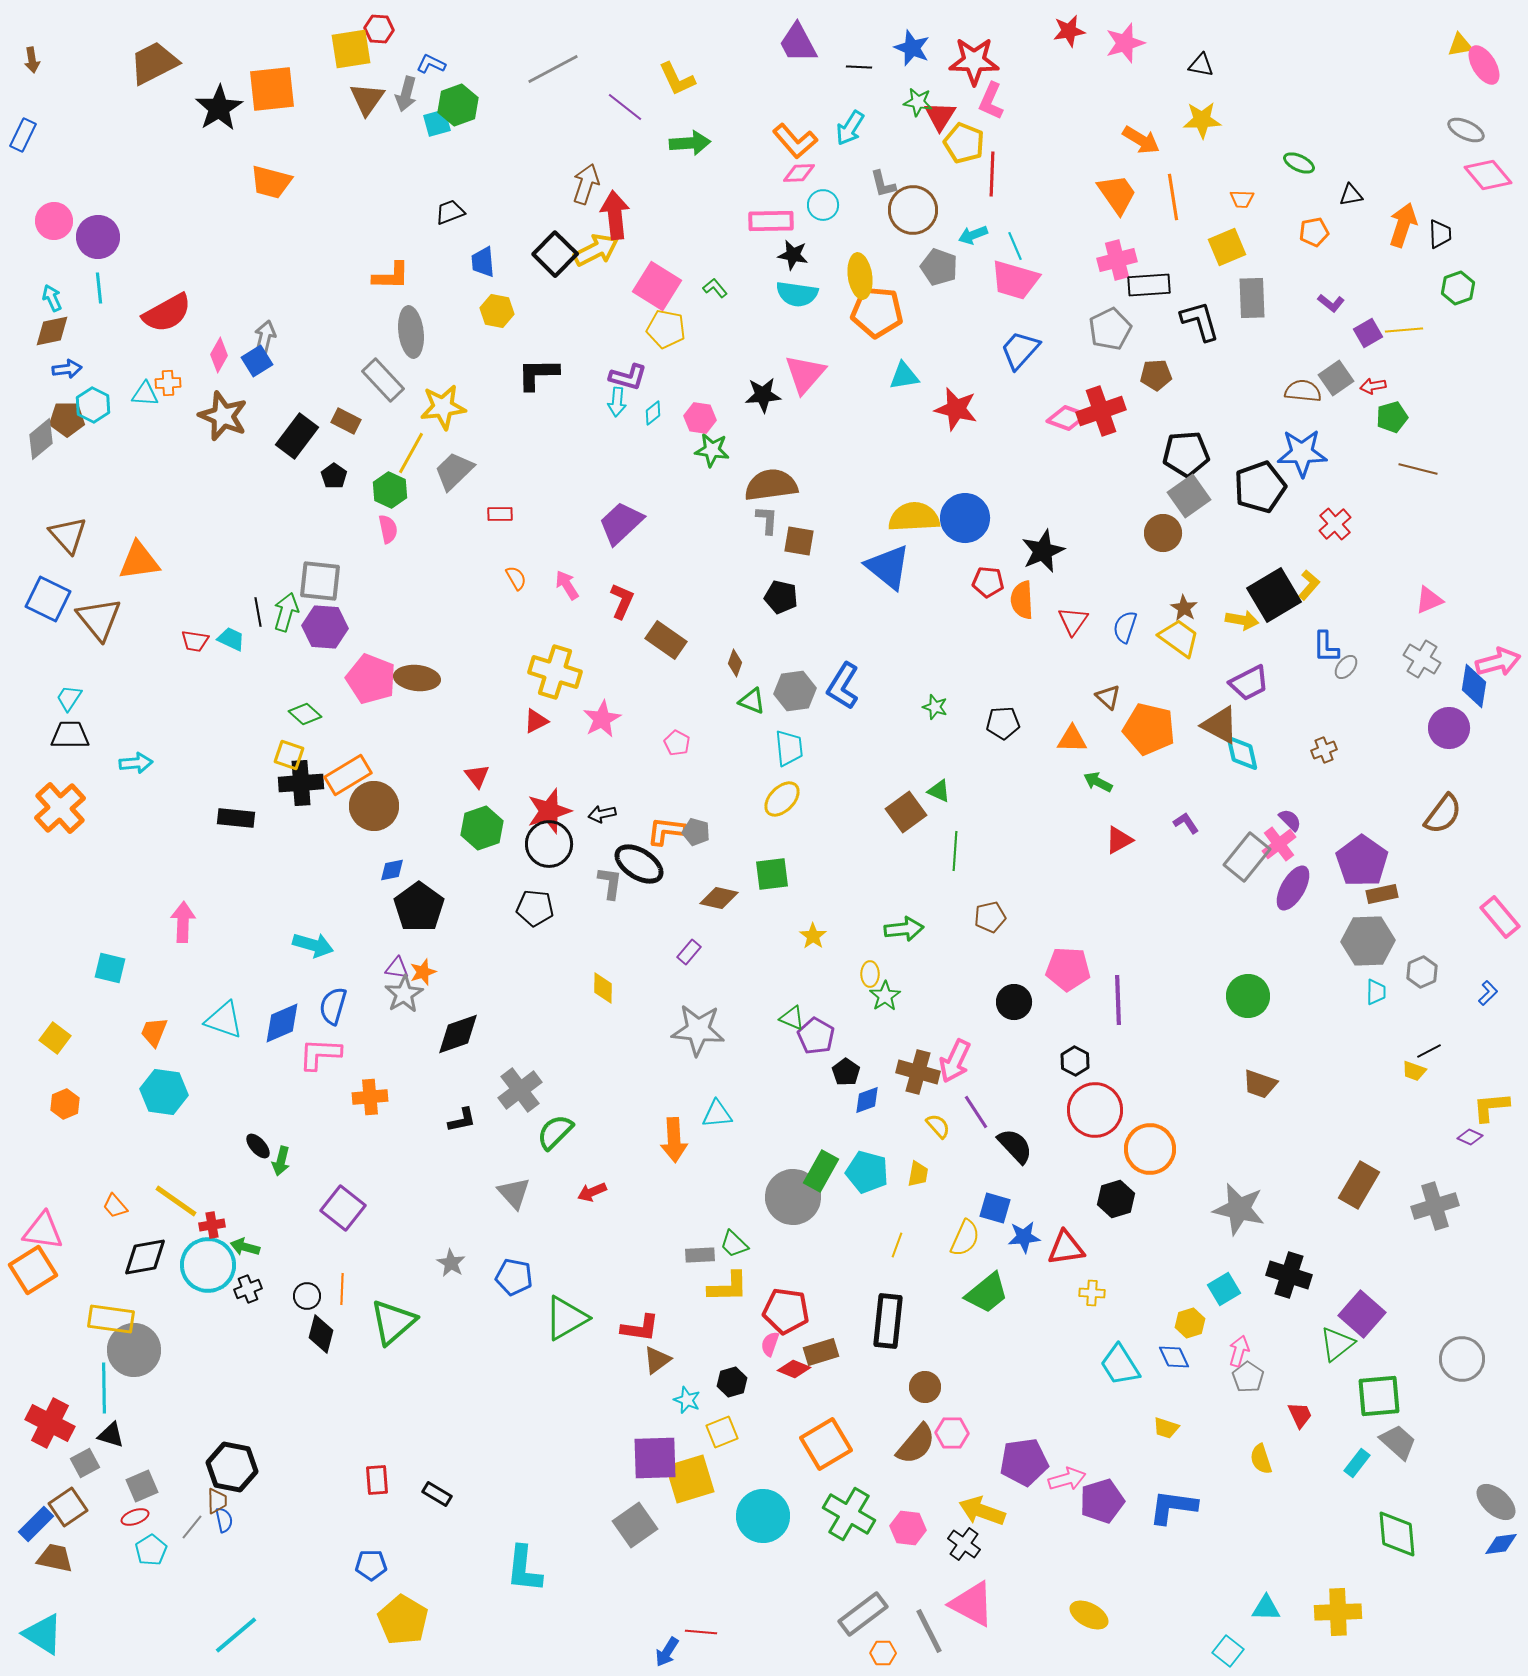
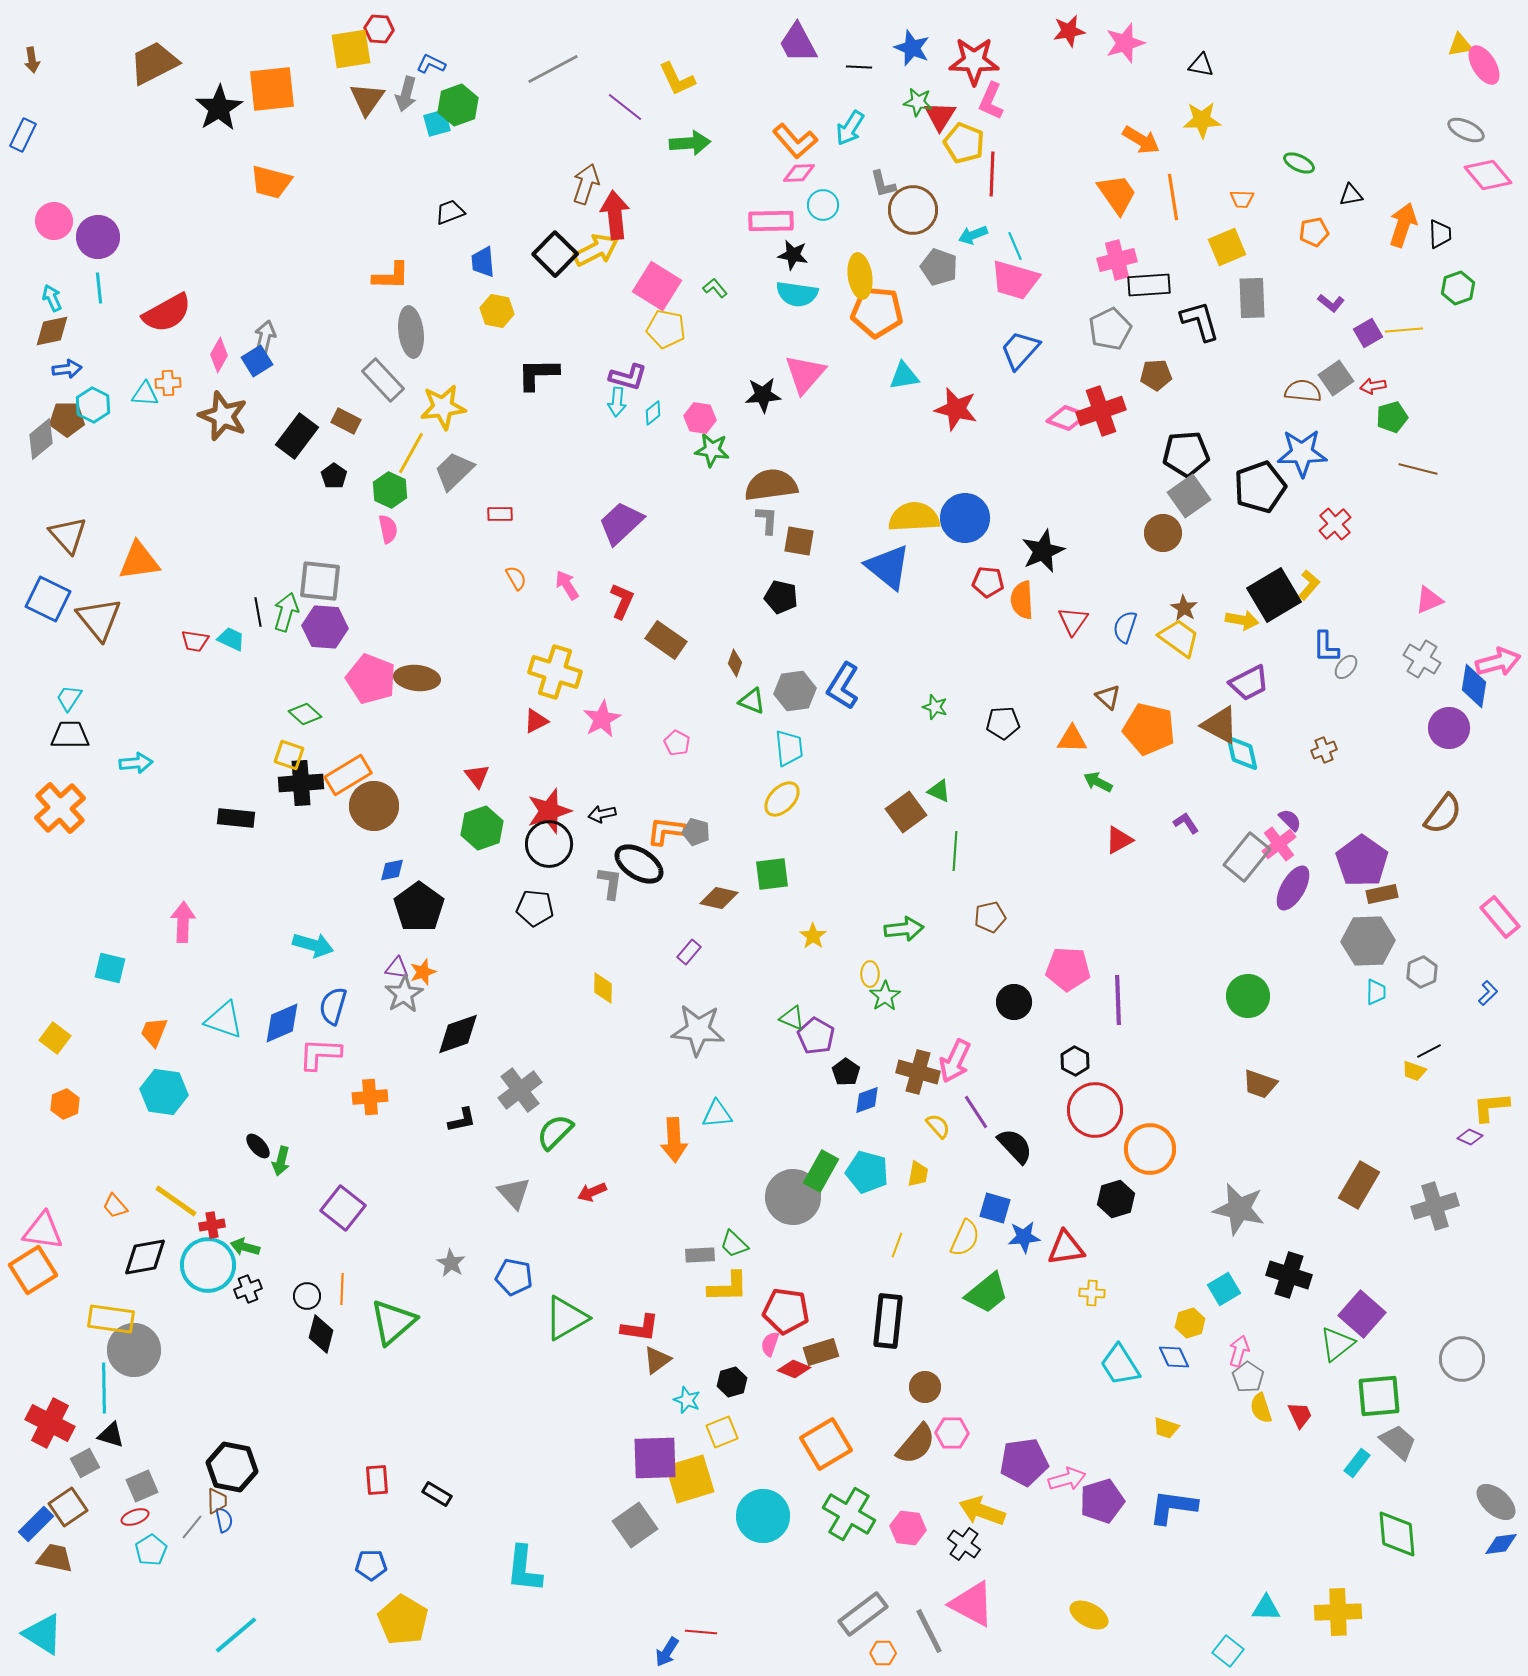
yellow semicircle at (1261, 1459): moved 51 px up
